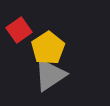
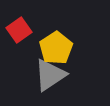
yellow pentagon: moved 8 px right
